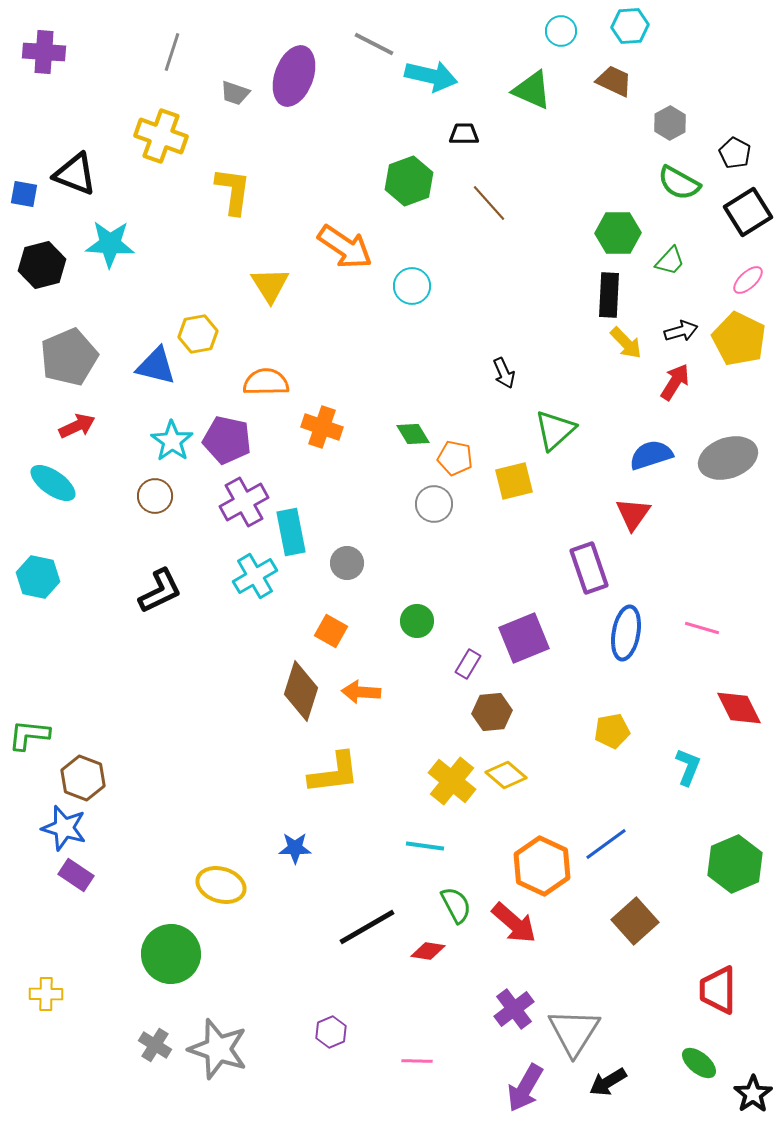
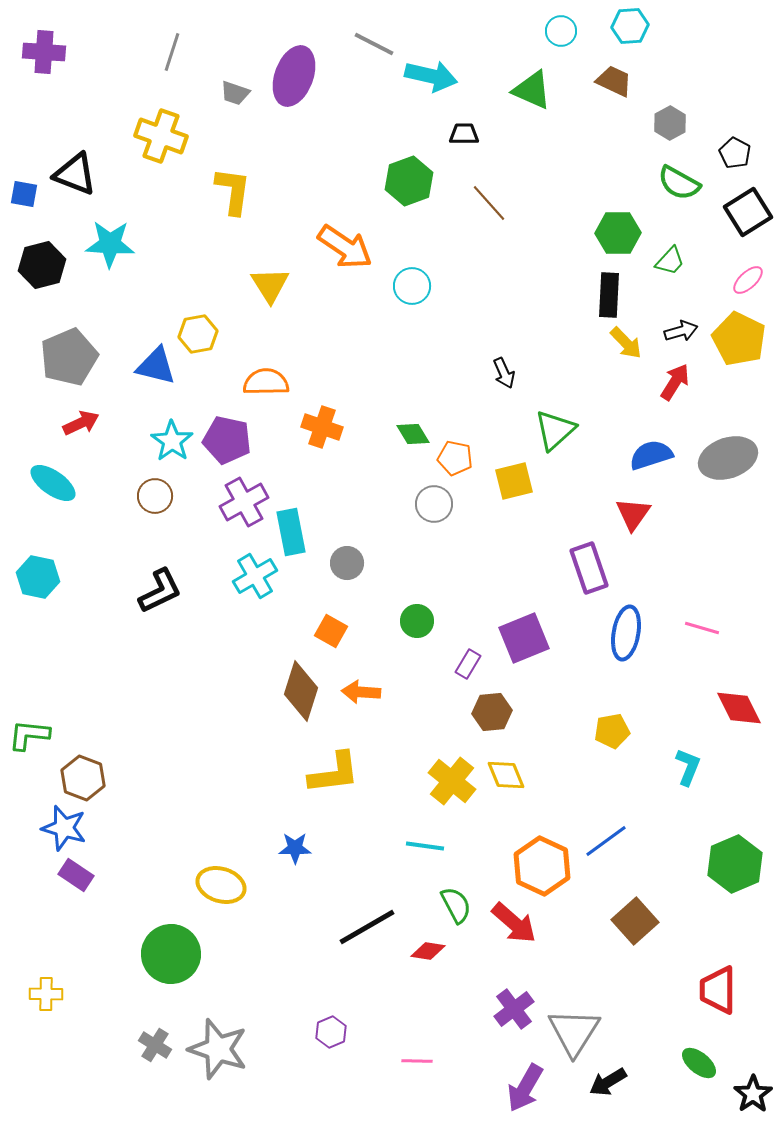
red arrow at (77, 426): moved 4 px right, 3 px up
yellow diamond at (506, 775): rotated 27 degrees clockwise
blue line at (606, 844): moved 3 px up
